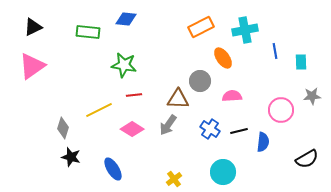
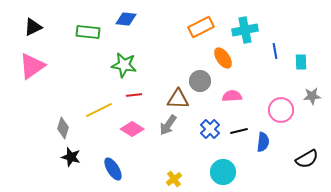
blue cross: rotated 12 degrees clockwise
